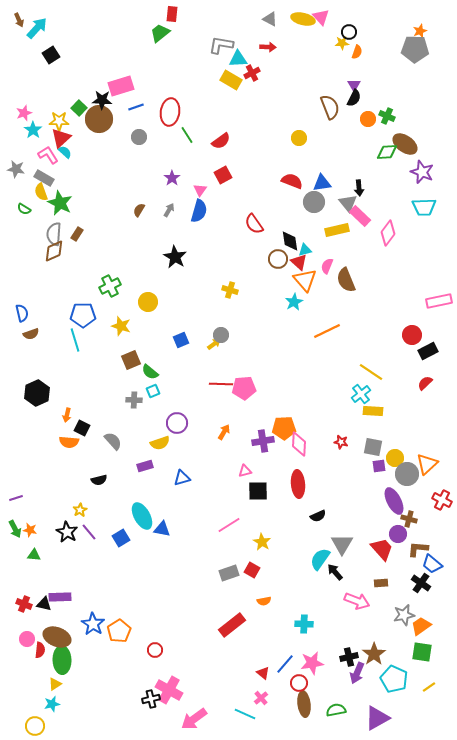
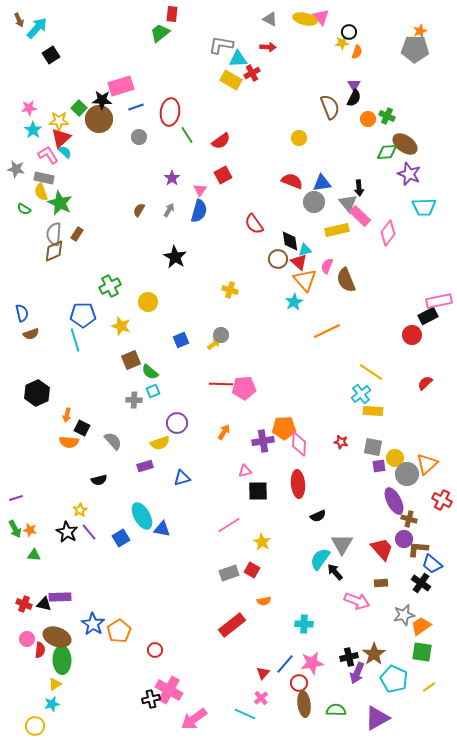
yellow ellipse at (303, 19): moved 2 px right
pink star at (24, 113): moved 5 px right, 5 px up; rotated 14 degrees clockwise
purple star at (422, 172): moved 13 px left, 2 px down
gray rectangle at (44, 178): rotated 18 degrees counterclockwise
black rectangle at (428, 351): moved 35 px up
purple circle at (398, 534): moved 6 px right, 5 px down
red triangle at (263, 673): rotated 32 degrees clockwise
green semicircle at (336, 710): rotated 12 degrees clockwise
